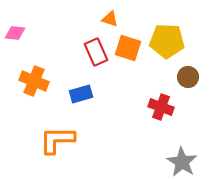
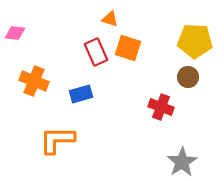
yellow pentagon: moved 28 px right
gray star: rotated 8 degrees clockwise
